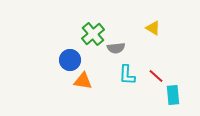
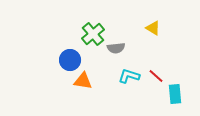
cyan L-shape: moved 2 px right, 1 px down; rotated 105 degrees clockwise
cyan rectangle: moved 2 px right, 1 px up
